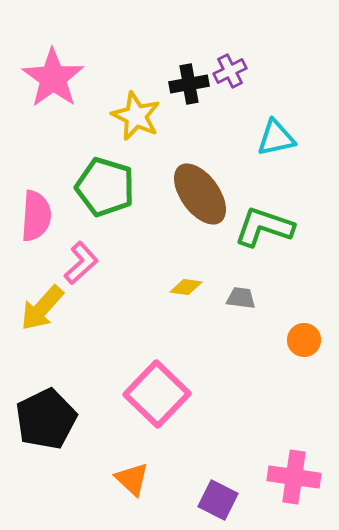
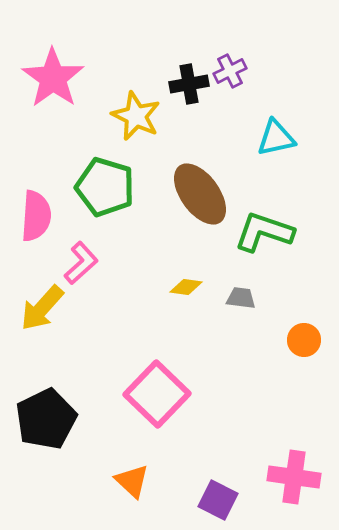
green L-shape: moved 5 px down
orange triangle: moved 2 px down
